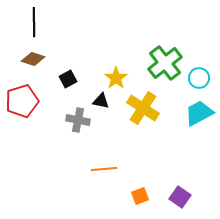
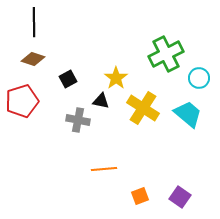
green cross: moved 1 px right, 9 px up; rotated 12 degrees clockwise
cyan trapezoid: moved 11 px left, 1 px down; rotated 68 degrees clockwise
